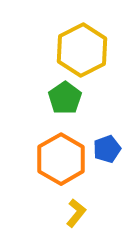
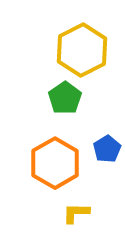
blue pentagon: rotated 12 degrees counterclockwise
orange hexagon: moved 6 px left, 4 px down
yellow L-shape: rotated 128 degrees counterclockwise
